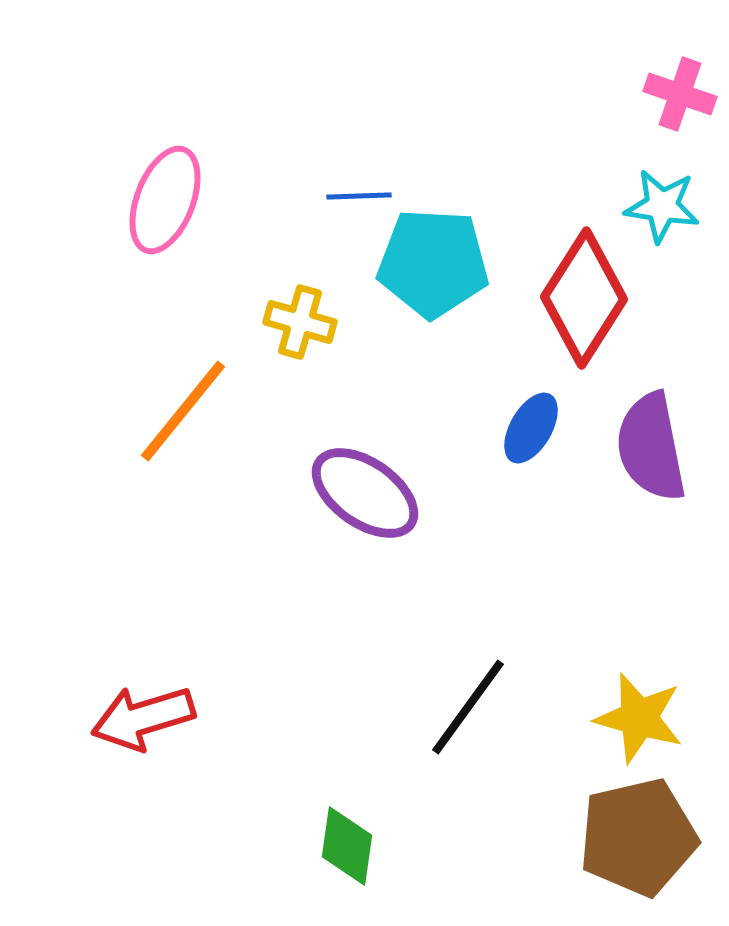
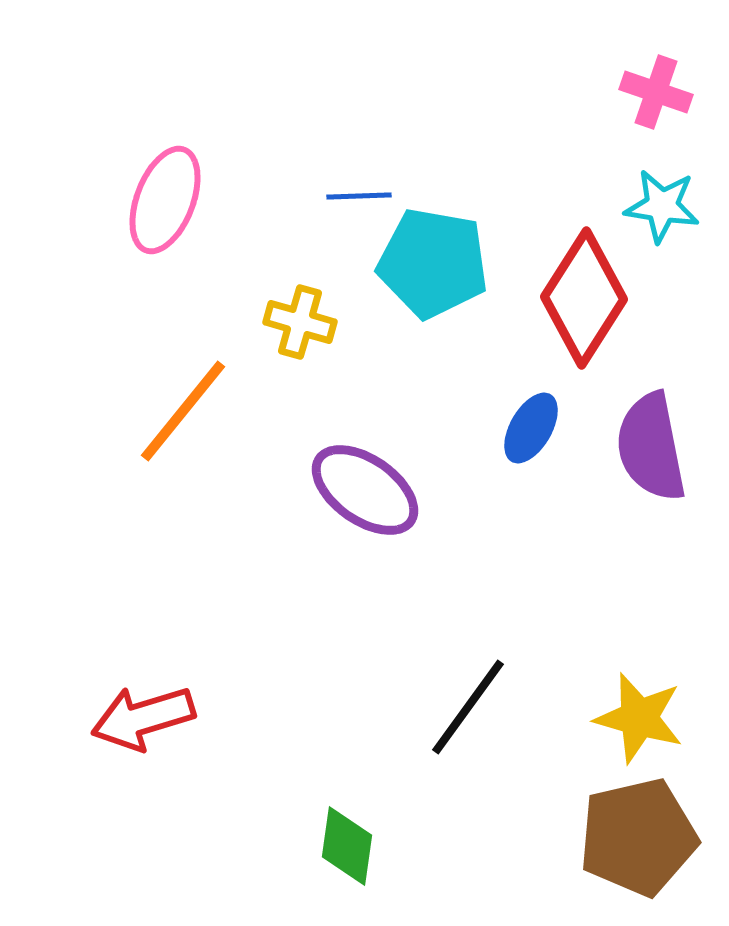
pink cross: moved 24 px left, 2 px up
cyan pentagon: rotated 7 degrees clockwise
purple ellipse: moved 3 px up
